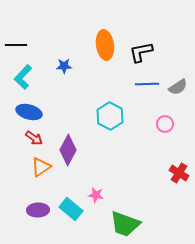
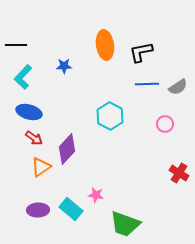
purple diamond: moved 1 px left, 1 px up; rotated 16 degrees clockwise
